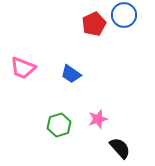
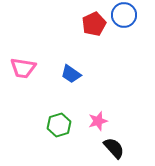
pink trapezoid: rotated 12 degrees counterclockwise
pink star: moved 2 px down
black semicircle: moved 6 px left
